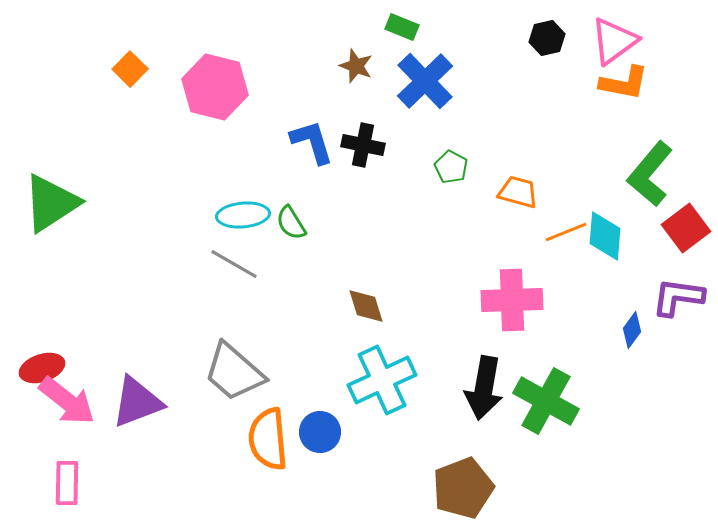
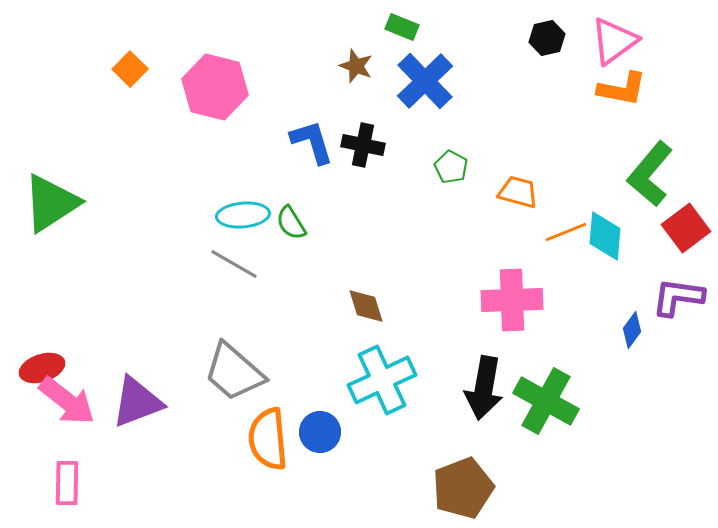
orange L-shape: moved 2 px left, 6 px down
